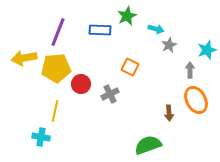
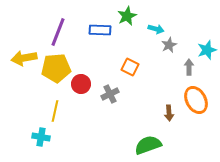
gray arrow: moved 1 px left, 3 px up
